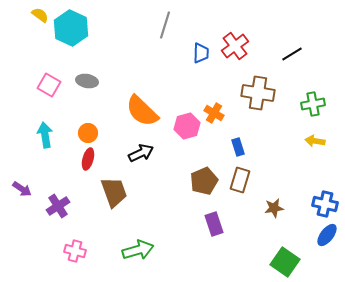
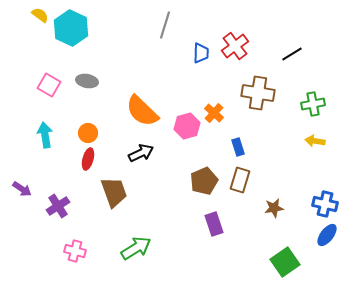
orange cross: rotated 12 degrees clockwise
green arrow: moved 2 px left, 2 px up; rotated 16 degrees counterclockwise
green square: rotated 20 degrees clockwise
